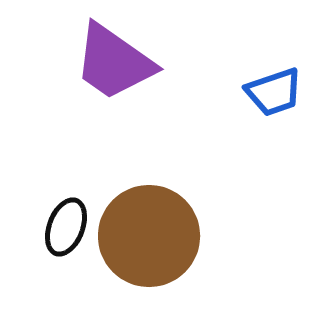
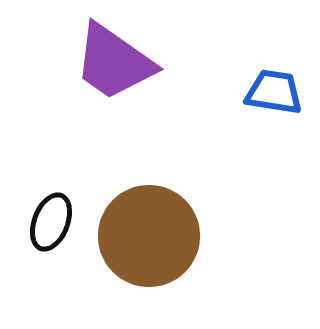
blue trapezoid: rotated 152 degrees counterclockwise
black ellipse: moved 15 px left, 5 px up
